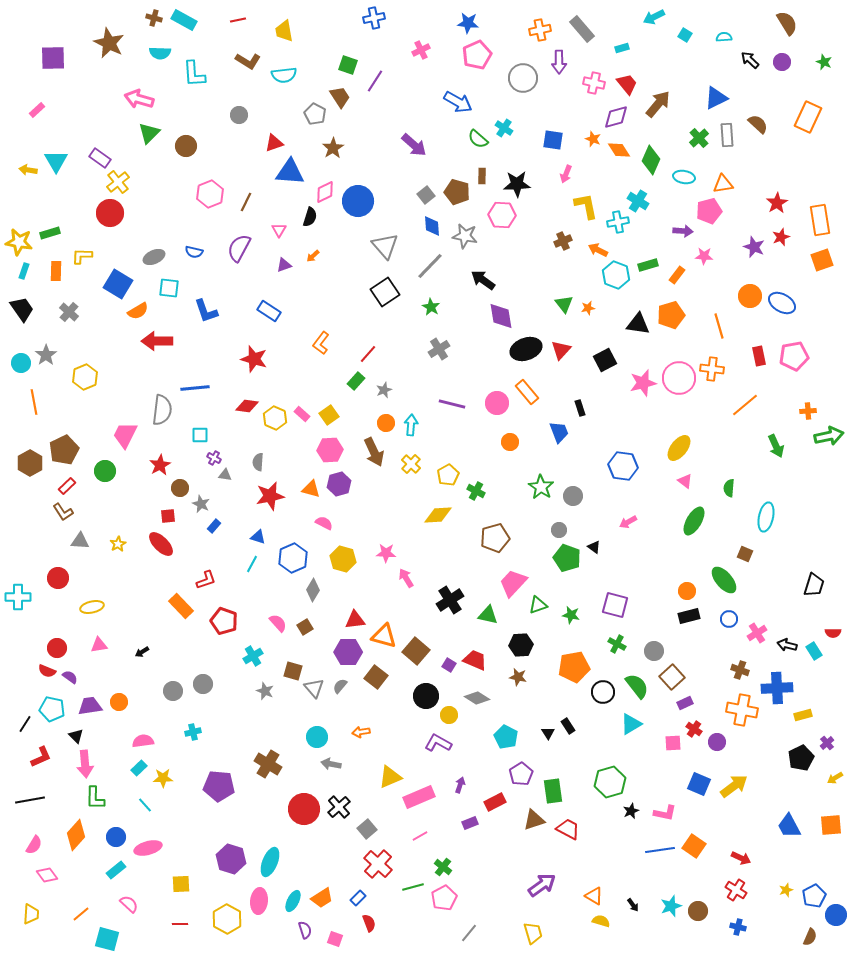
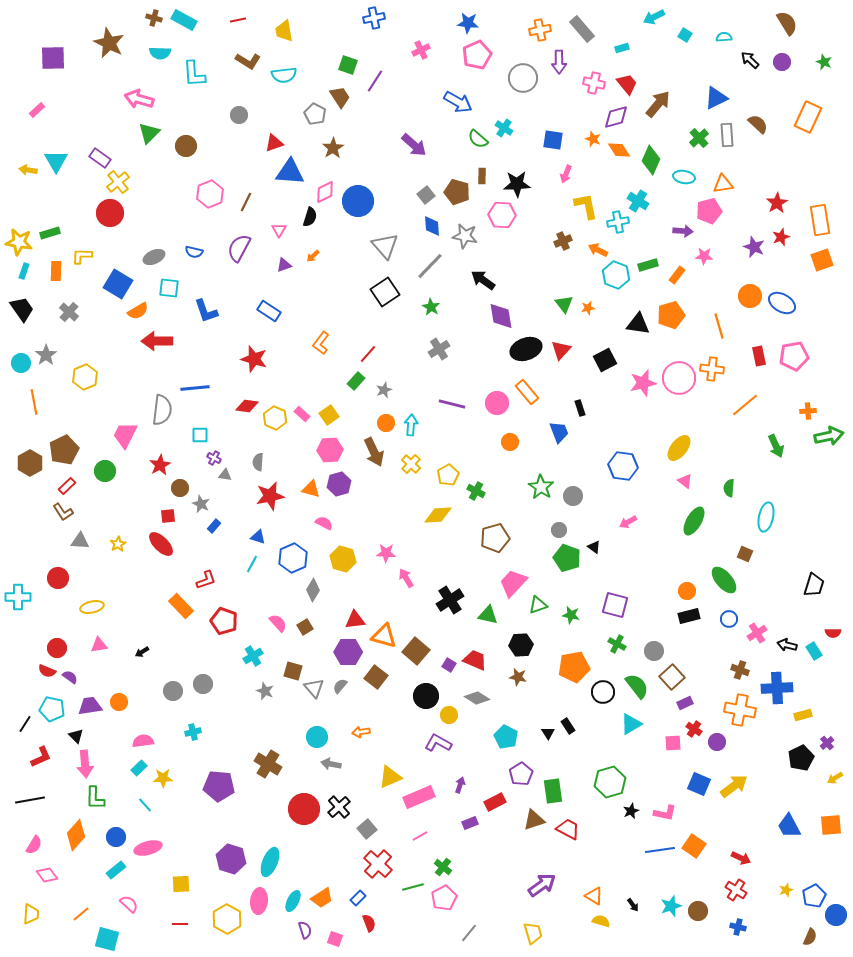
orange cross at (742, 710): moved 2 px left
